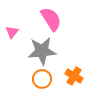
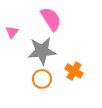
orange cross: moved 5 px up
